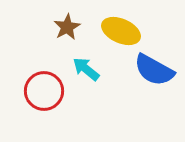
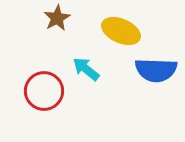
brown star: moved 10 px left, 9 px up
blue semicircle: moved 2 px right; rotated 27 degrees counterclockwise
